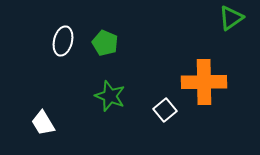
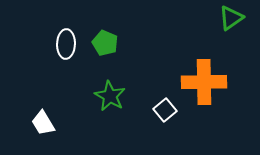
white ellipse: moved 3 px right, 3 px down; rotated 12 degrees counterclockwise
green star: rotated 8 degrees clockwise
